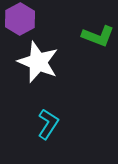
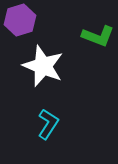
purple hexagon: moved 1 px down; rotated 12 degrees clockwise
white star: moved 5 px right, 4 px down
